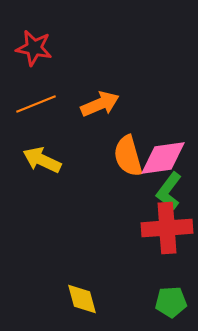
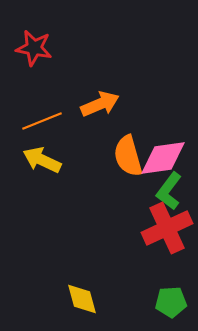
orange line: moved 6 px right, 17 px down
red cross: rotated 21 degrees counterclockwise
